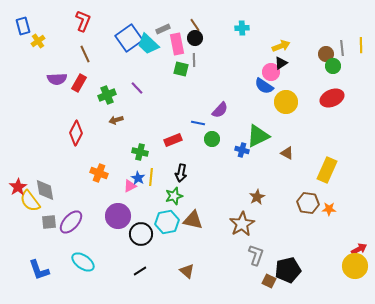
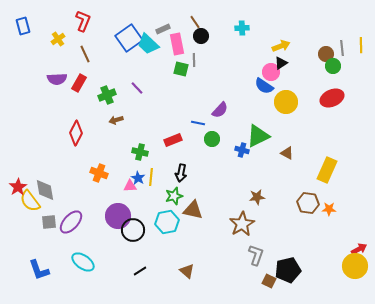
brown line at (195, 25): moved 3 px up
black circle at (195, 38): moved 6 px right, 2 px up
yellow cross at (38, 41): moved 20 px right, 2 px up
pink triangle at (130, 186): rotated 24 degrees clockwise
brown star at (257, 197): rotated 21 degrees clockwise
brown triangle at (193, 220): moved 10 px up
black circle at (141, 234): moved 8 px left, 4 px up
